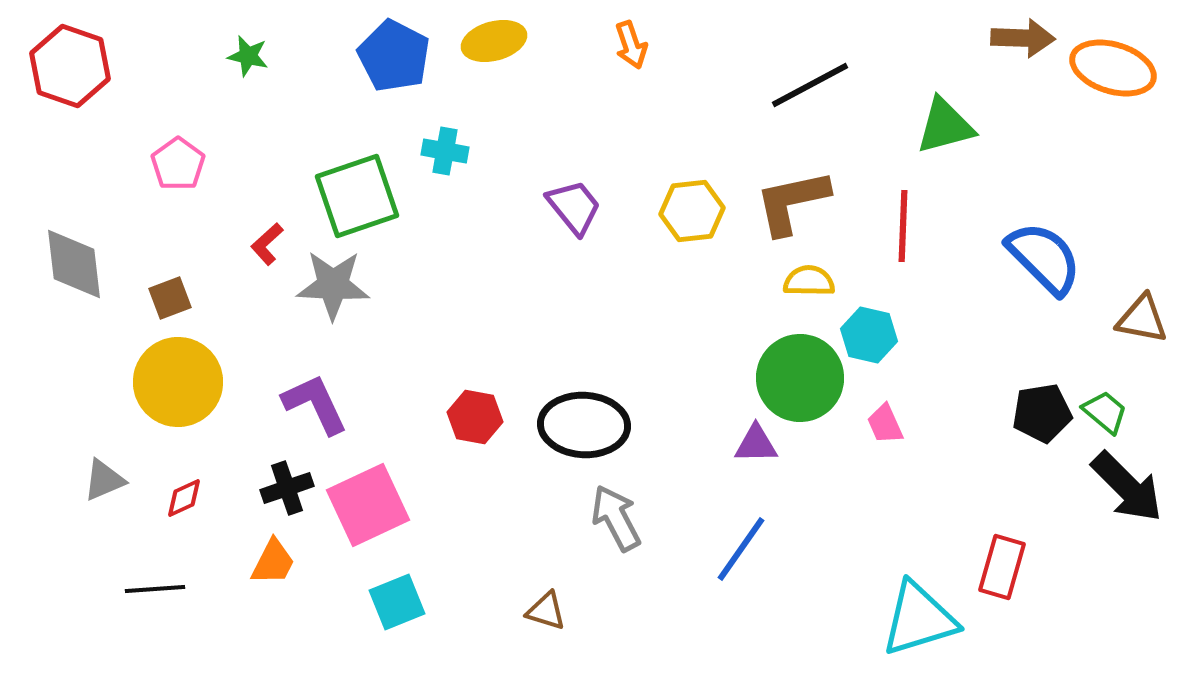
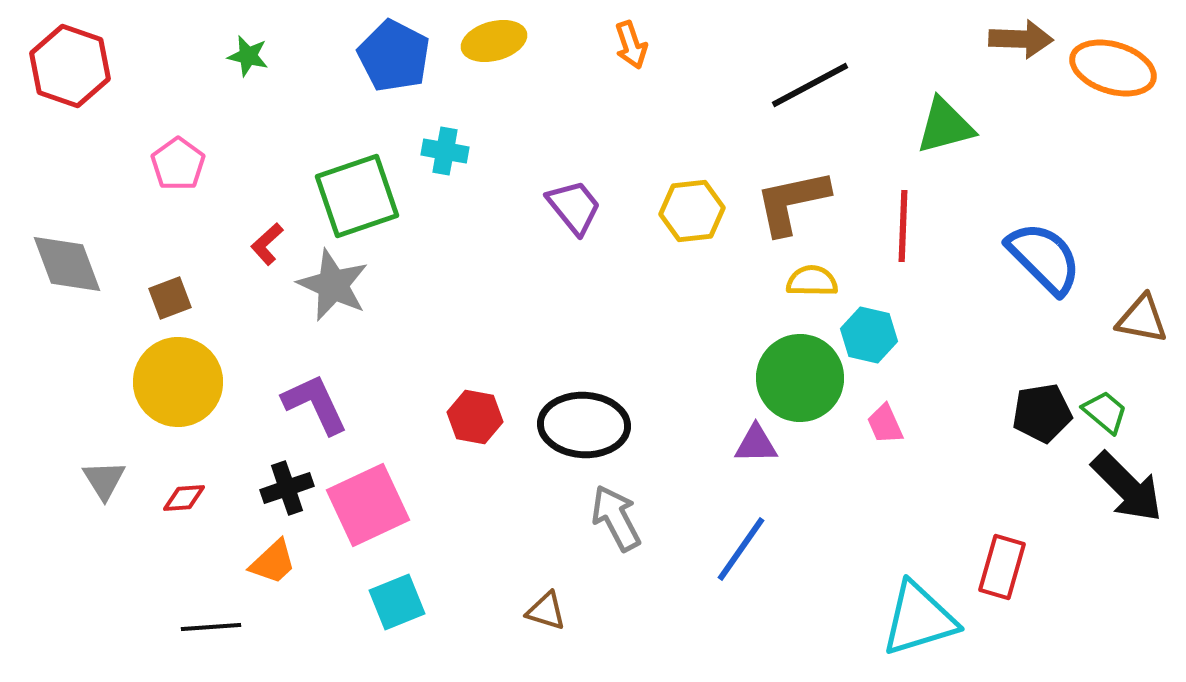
brown arrow at (1023, 38): moved 2 px left, 1 px down
gray diamond at (74, 264): moved 7 px left; rotated 14 degrees counterclockwise
yellow semicircle at (809, 281): moved 3 px right
gray star at (333, 285): rotated 22 degrees clockwise
gray triangle at (104, 480): rotated 39 degrees counterclockwise
red diamond at (184, 498): rotated 21 degrees clockwise
orange trapezoid at (273, 562): rotated 20 degrees clockwise
black line at (155, 589): moved 56 px right, 38 px down
